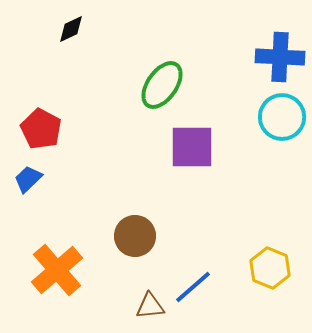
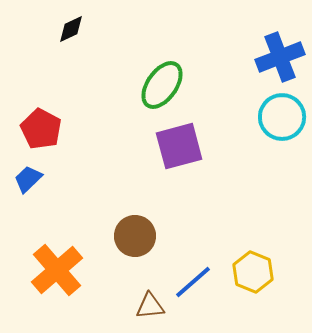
blue cross: rotated 24 degrees counterclockwise
purple square: moved 13 px left, 1 px up; rotated 15 degrees counterclockwise
yellow hexagon: moved 17 px left, 4 px down
blue line: moved 5 px up
